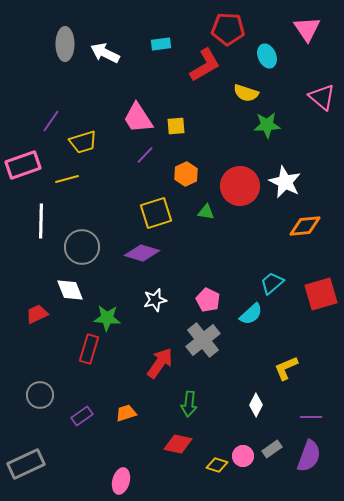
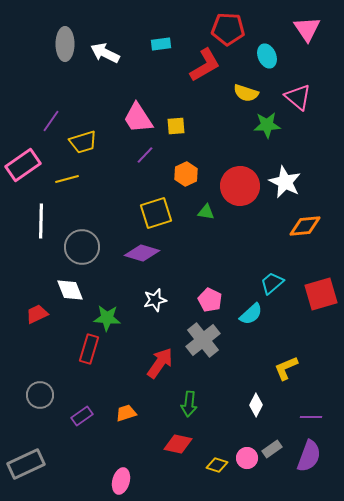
pink triangle at (322, 97): moved 24 px left
pink rectangle at (23, 165): rotated 16 degrees counterclockwise
pink pentagon at (208, 300): moved 2 px right
pink circle at (243, 456): moved 4 px right, 2 px down
